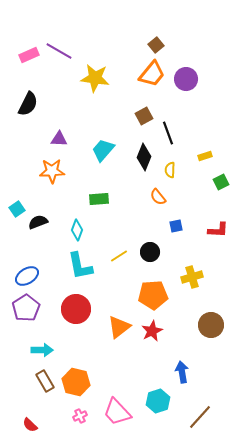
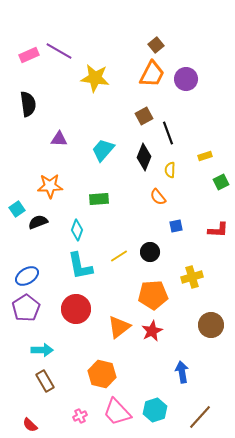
orange trapezoid at (152, 74): rotated 12 degrees counterclockwise
black semicircle at (28, 104): rotated 35 degrees counterclockwise
orange star at (52, 171): moved 2 px left, 15 px down
orange hexagon at (76, 382): moved 26 px right, 8 px up
cyan hexagon at (158, 401): moved 3 px left, 9 px down
